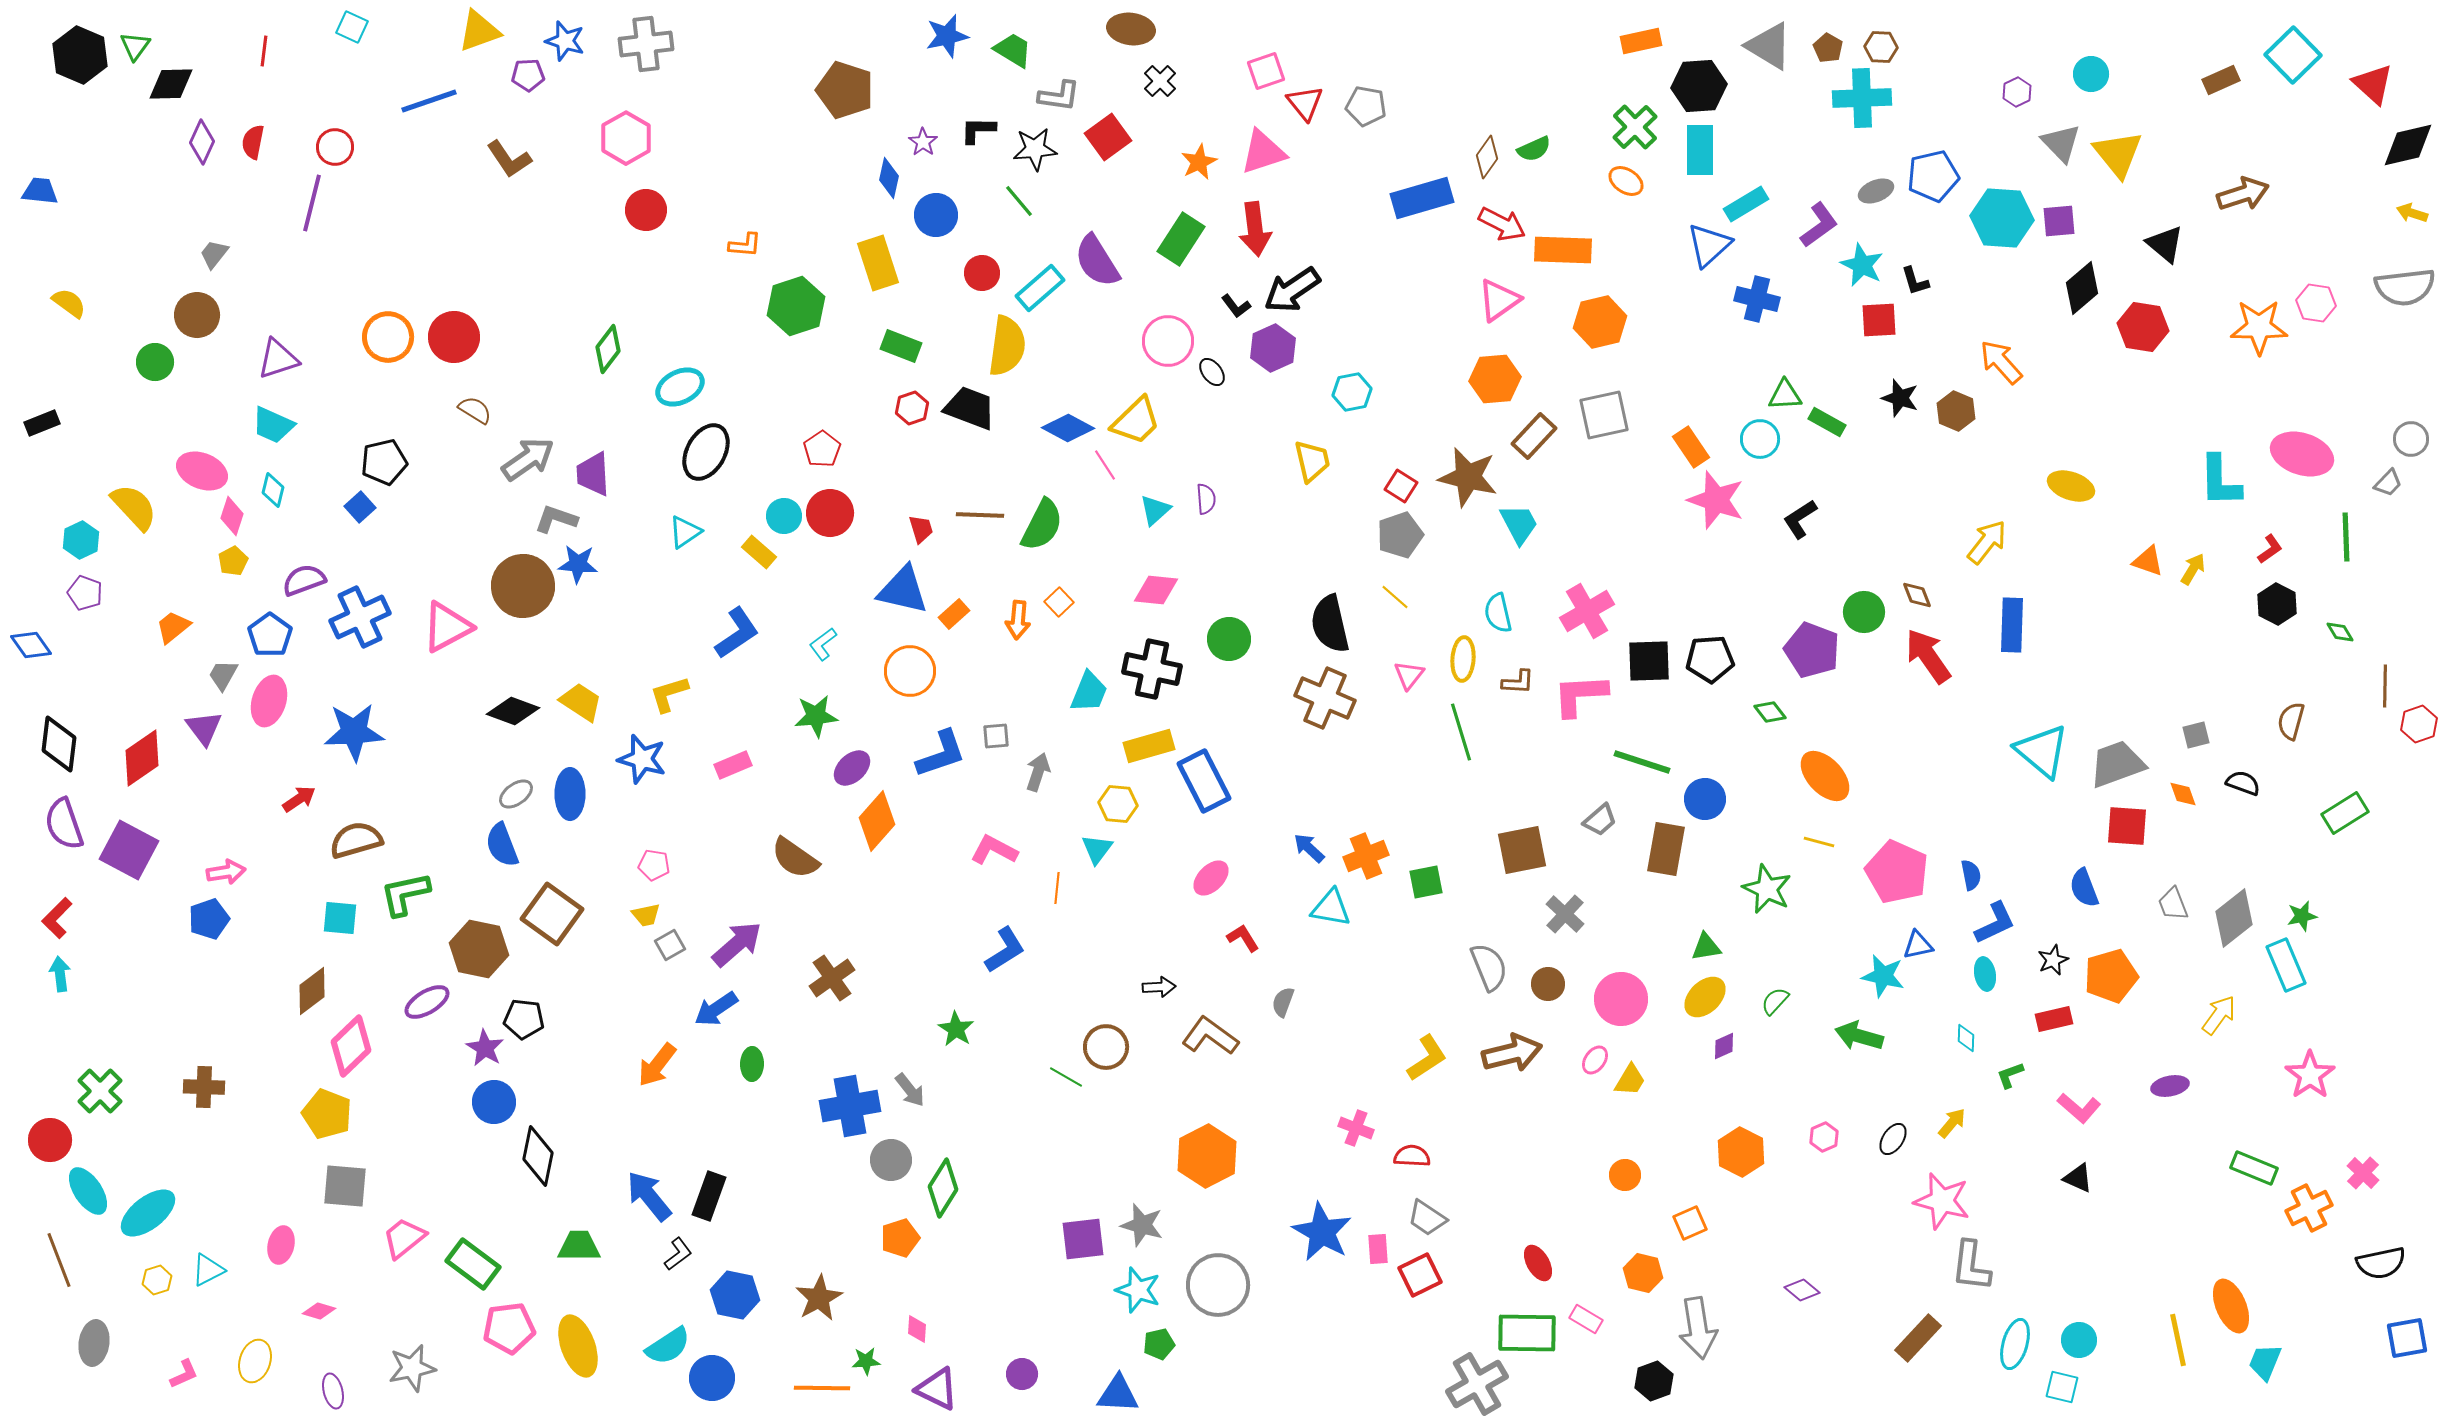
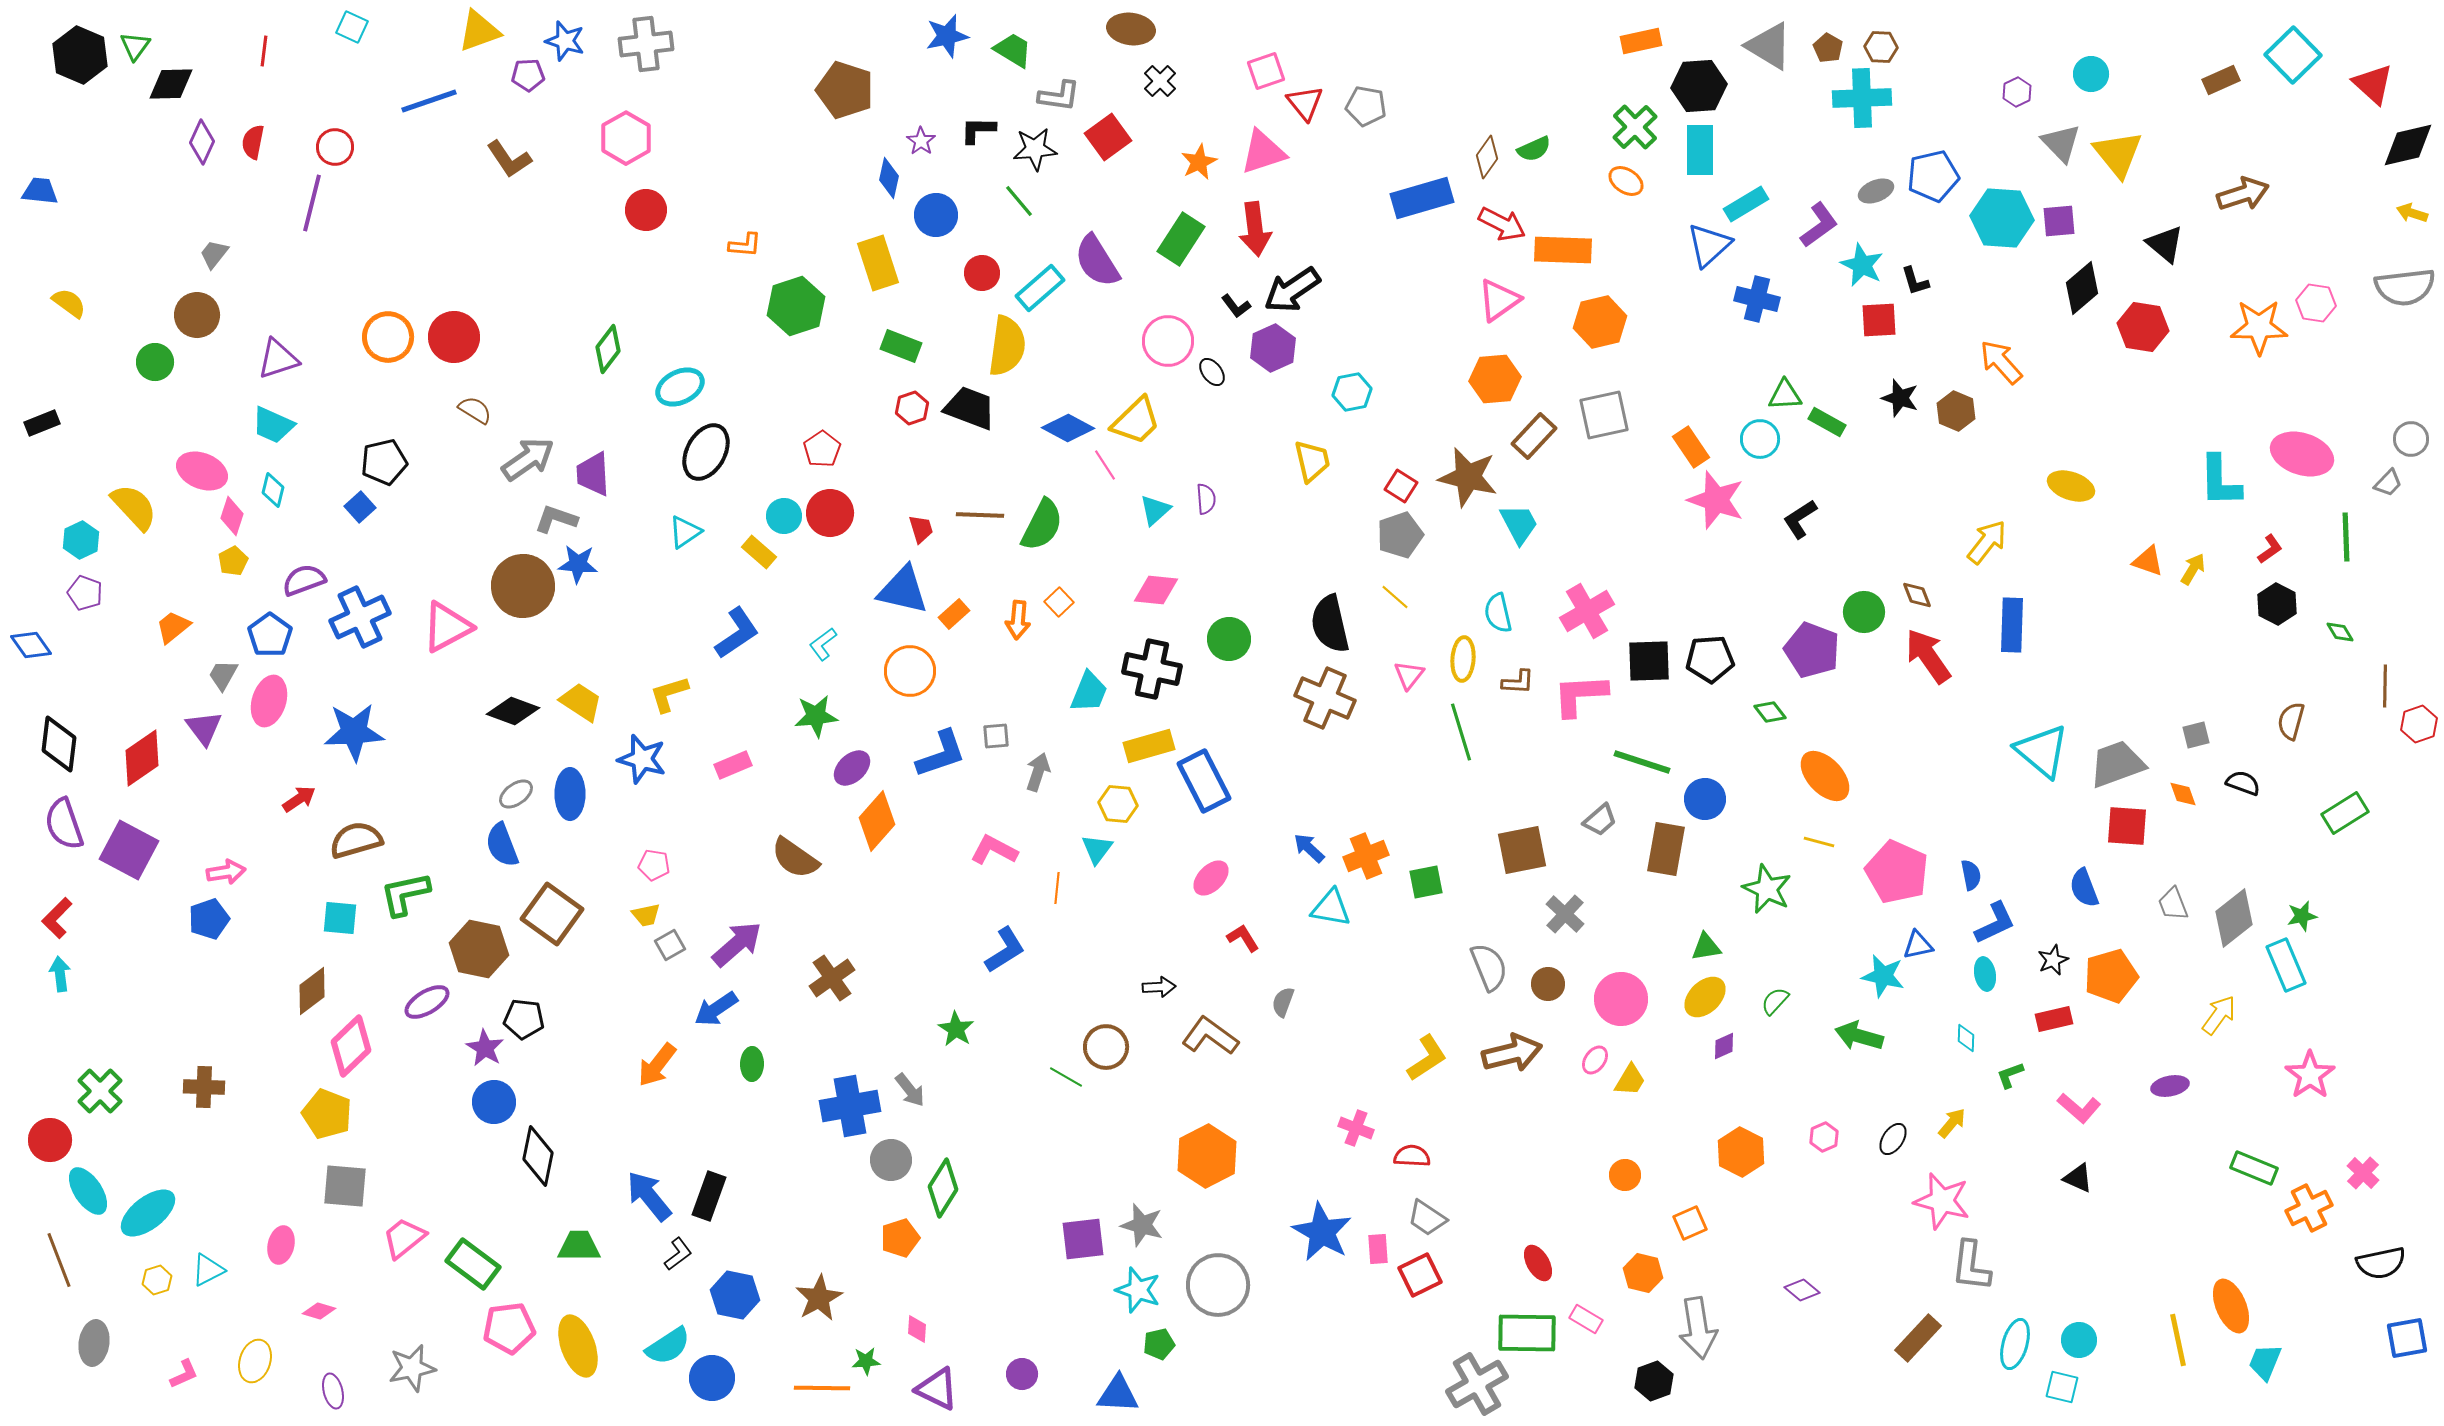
purple star at (923, 142): moved 2 px left, 1 px up
